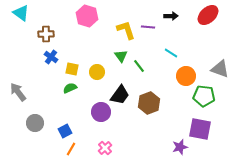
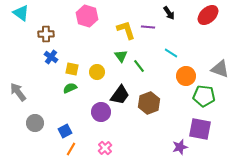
black arrow: moved 2 px left, 3 px up; rotated 56 degrees clockwise
